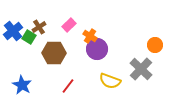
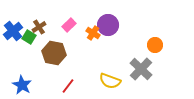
orange cross: moved 3 px right, 3 px up
purple circle: moved 11 px right, 24 px up
brown hexagon: rotated 10 degrees clockwise
